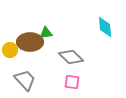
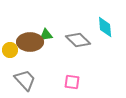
green triangle: moved 2 px down
gray diamond: moved 7 px right, 17 px up
